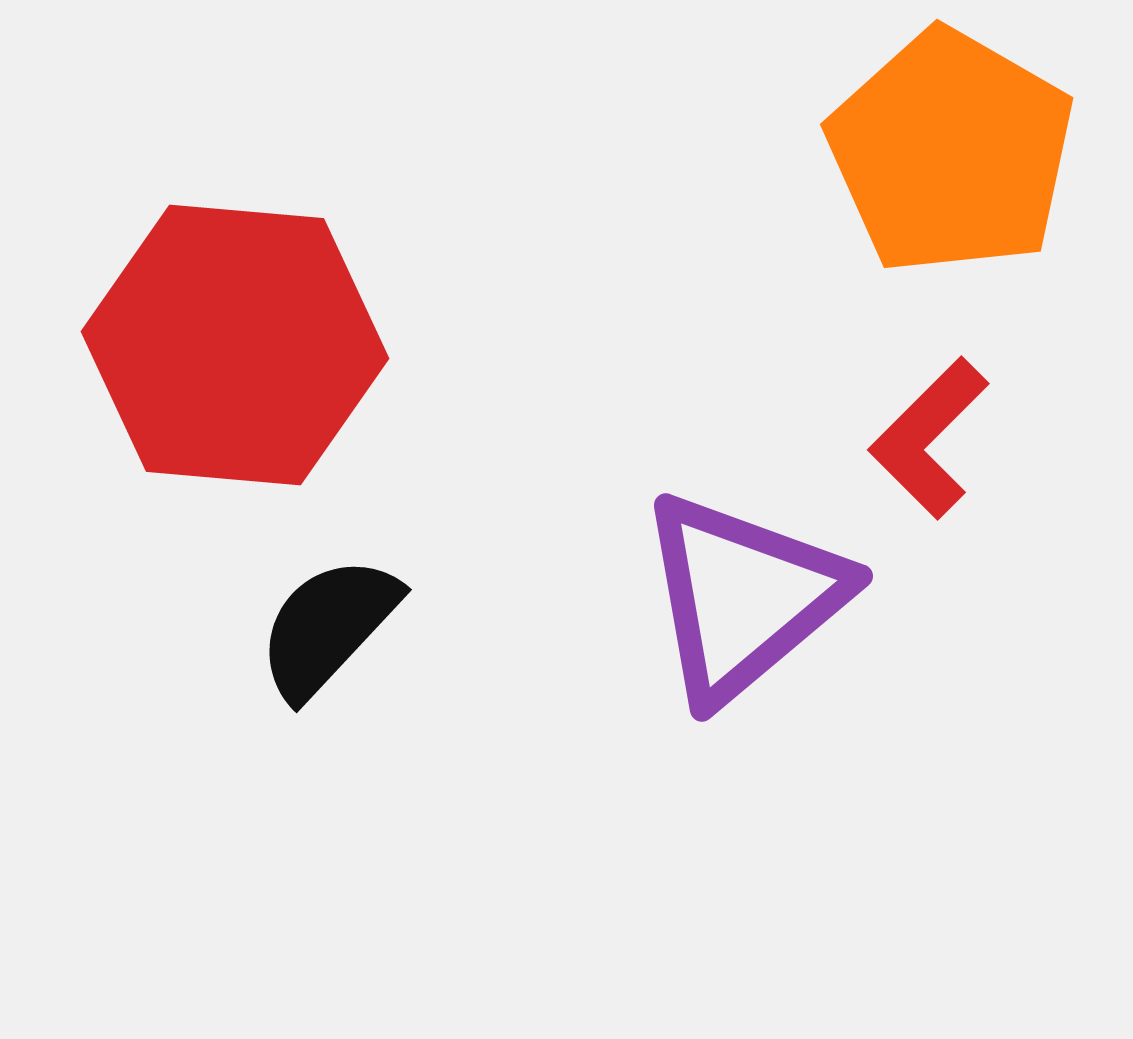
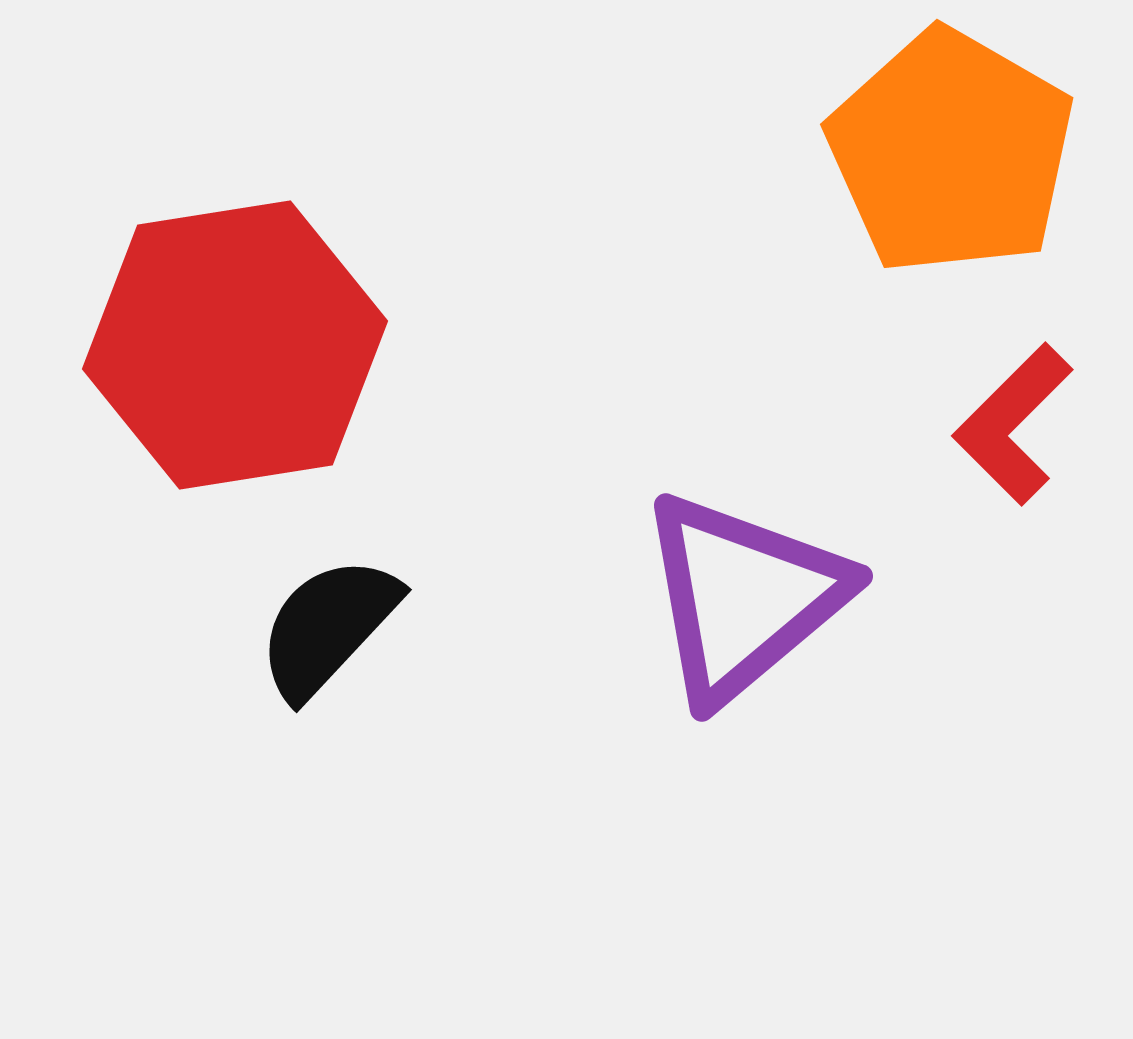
red hexagon: rotated 14 degrees counterclockwise
red L-shape: moved 84 px right, 14 px up
